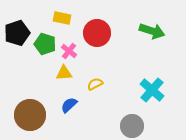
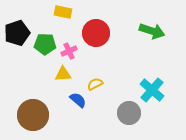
yellow rectangle: moved 1 px right, 6 px up
red circle: moved 1 px left
green pentagon: rotated 15 degrees counterclockwise
pink cross: rotated 28 degrees clockwise
yellow triangle: moved 1 px left, 1 px down
blue semicircle: moved 9 px right, 5 px up; rotated 84 degrees clockwise
brown circle: moved 3 px right
gray circle: moved 3 px left, 13 px up
